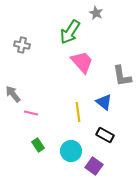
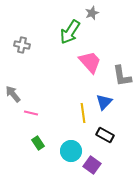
gray star: moved 4 px left; rotated 24 degrees clockwise
pink trapezoid: moved 8 px right
blue triangle: rotated 36 degrees clockwise
yellow line: moved 5 px right, 1 px down
green rectangle: moved 2 px up
purple square: moved 2 px left, 1 px up
